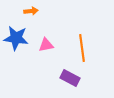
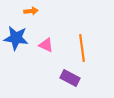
pink triangle: rotated 35 degrees clockwise
